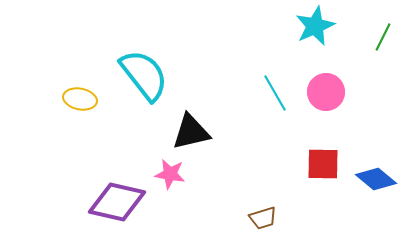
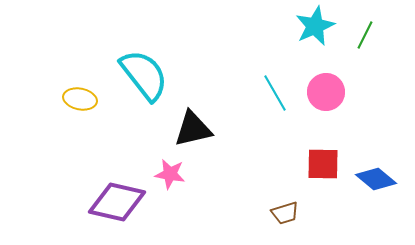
green line: moved 18 px left, 2 px up
black triangle: moved 2 px right, 3 px up
brown trapezoid: moved 22 px right, 5 px up
